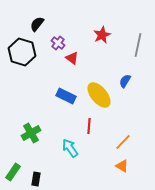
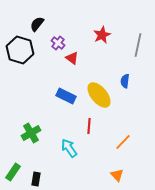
black hexagon: moved 2 px left, 2 px up
blue semicircle: rotated 24 degrees counterclockwise
cyan arrow: moved 1 px left
orange triangle: moved 5 px left, 9 px down; rotated 16 degrees clockwise
